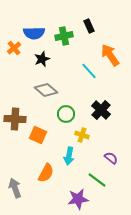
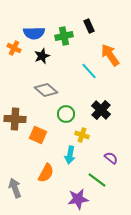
orange cross: rotated 24 degrees counterclockwise
black star: moved 3 px up
cyan arrow: moved 1 px right, 1 px up
